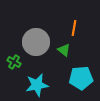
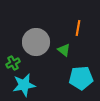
orange line: moved 4 px right
green cross: moved 1 px left, 1 px down; rotated 32 degrees clockwise
cyan star: moved 13 px left
